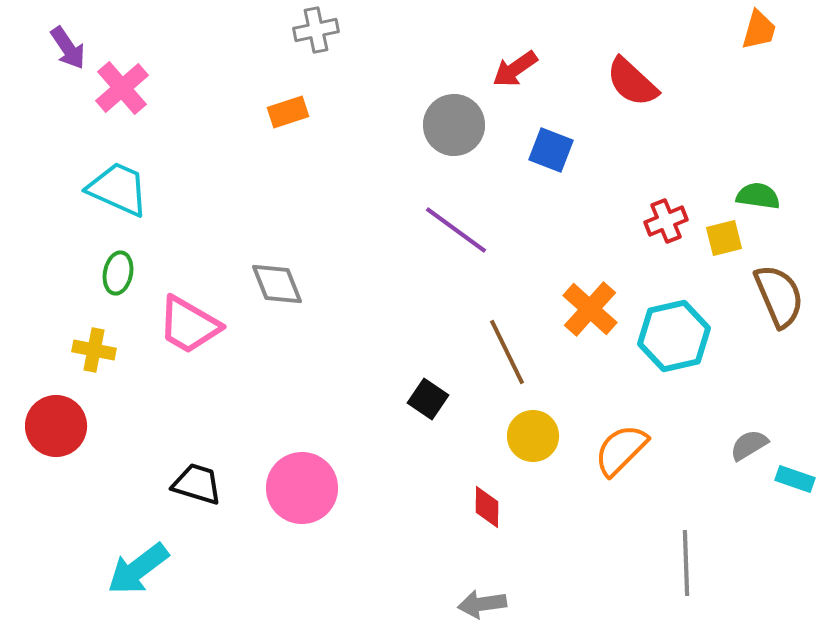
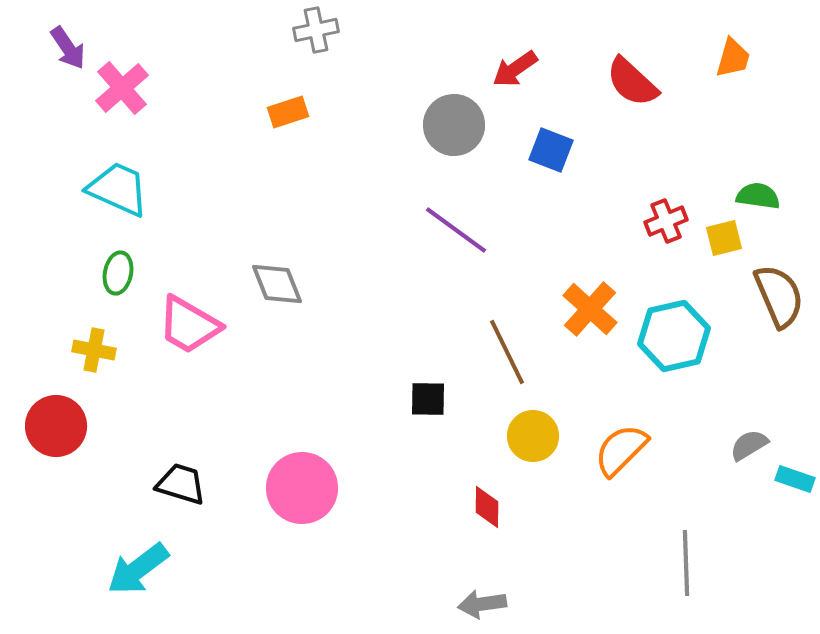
orange trapezoid: moved 26 px left, 28 px down
black square: rotated 33 degrees counterclockwise
black trapezoid: moved 16 px left
